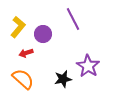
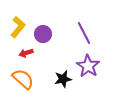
purple line: moved 11 px right, 14 px down
